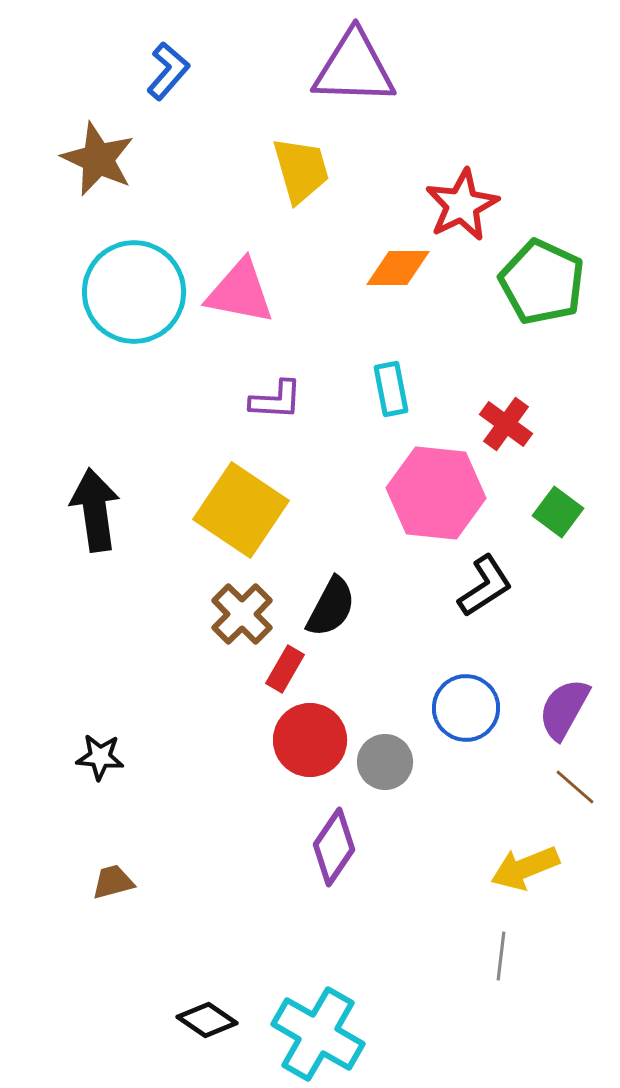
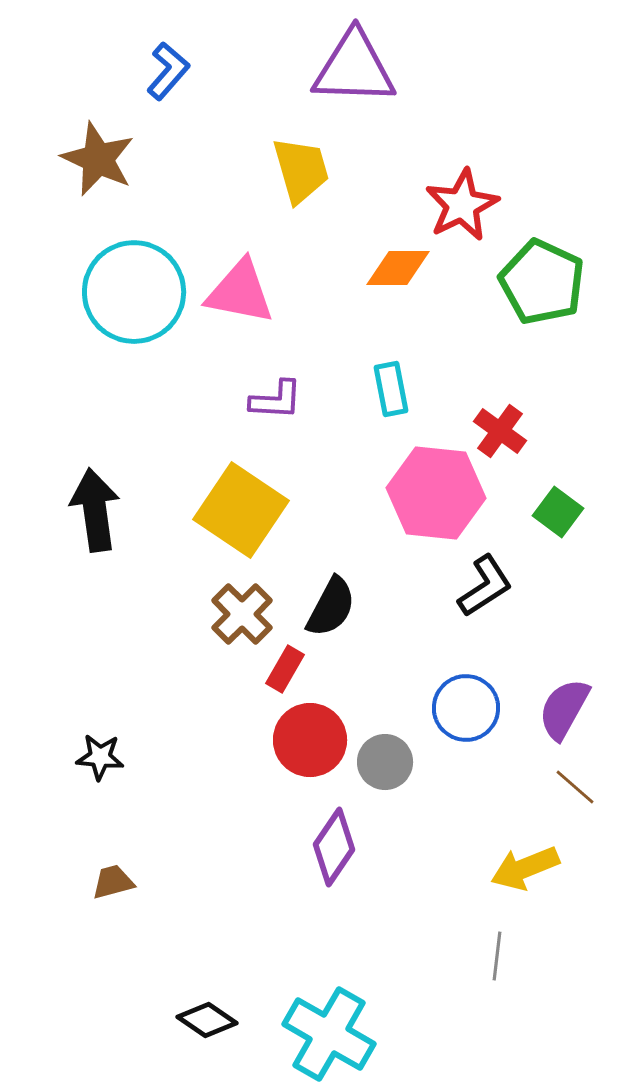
red cross: moved 6 px left, 7 px down
gray line: moved 4 px left
cyan cross: moved 11 px right
